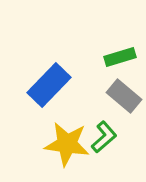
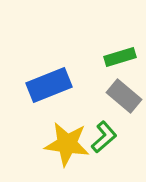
blue rectangle: rotated 24 degrees clockwise
